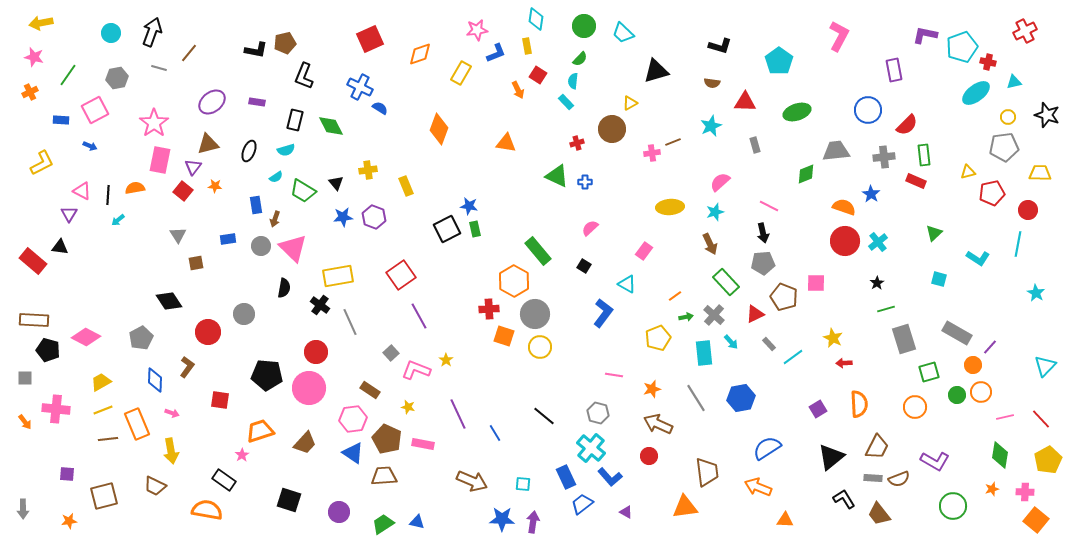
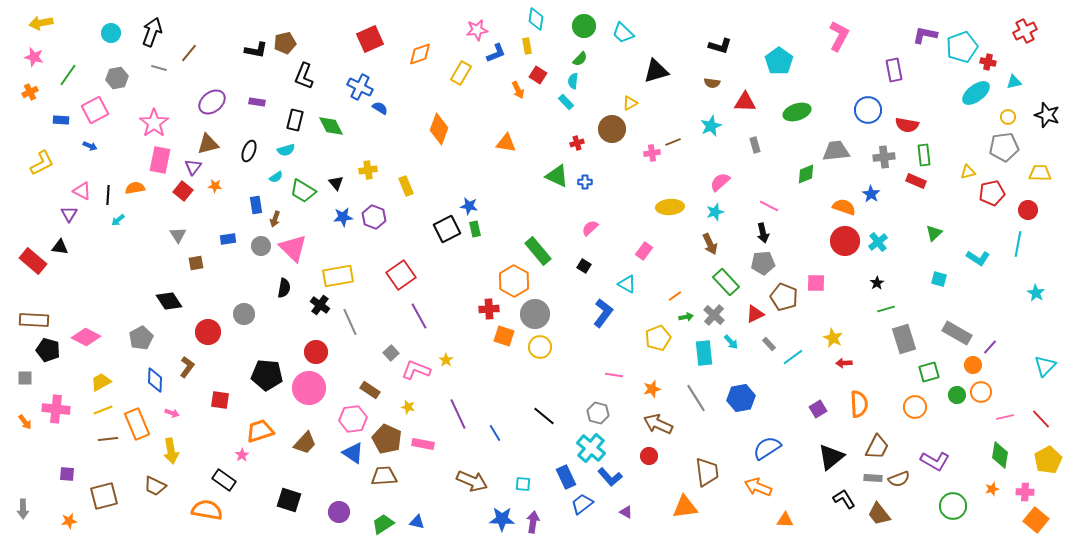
red semicircle at (907, 125): rotated 55 degrees clockwise
